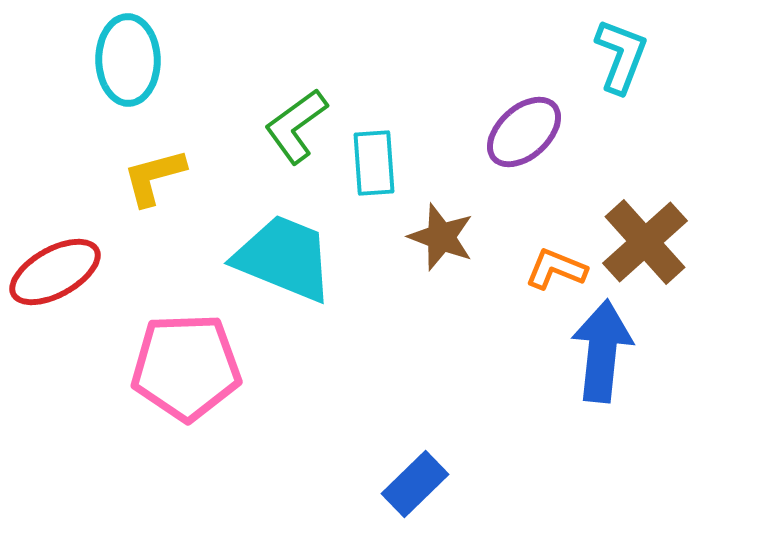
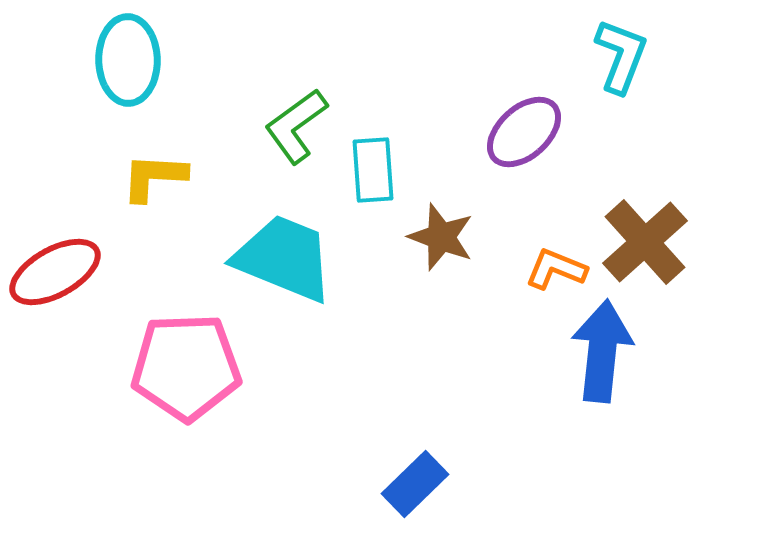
cyan rectangle: moved 1 px left, 7 px down
yellow L-shape: rotated 18 degrees clockwise
